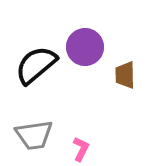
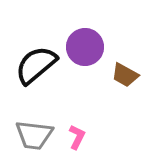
brown trapezoid: rotated 60 degrees counterclockwise
gray trapezoid: rotated 15 degrees clockwise
pink L-shape: moved 4 px left, 12 px up
